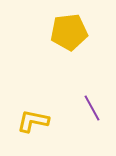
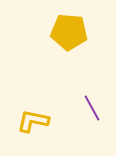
yellow pentagon: rotated 12 degrees clockwise
